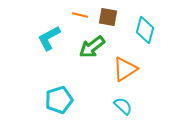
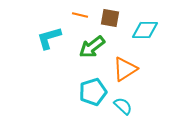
brown square: moved 2 px right, 1 px down
cyan diamond: rotated 76 degrees clockwise
cyan L-shape: rotated 12 degrees clockwise
cyan pentagon: moved 34 px right, 8 px up
